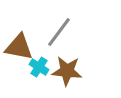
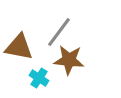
cyan cross: moved 11 px down
brown star: moved 2 px right, 11 px up
